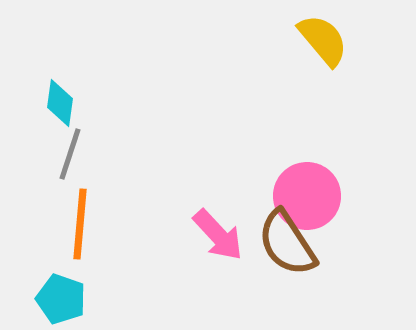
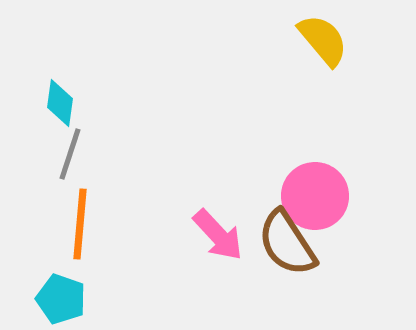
pink circle: moved 8 px right
